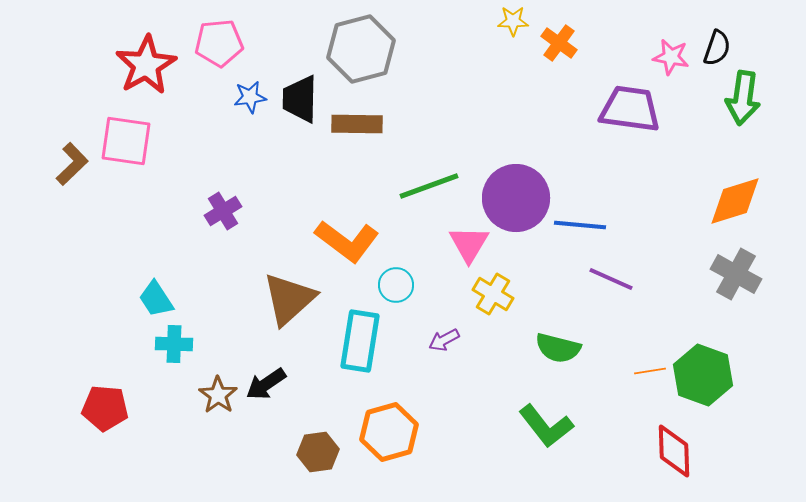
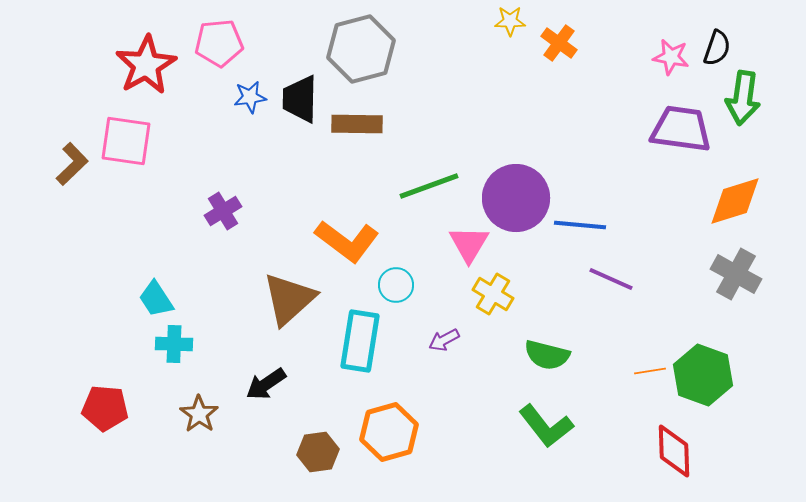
yellow star: moved 3 px left
purple trapezoid: moved 51 px right, 20 px down
green semicircle: moved 11 px left, 7 px down
brown star: moved 19 px left, 19 px down
